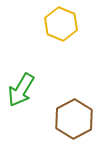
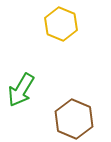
brown hexagon: rotated 9 degrees counterclockwise
